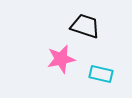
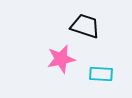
cyan rectangle: rotated 10 degrees counterclockwise
